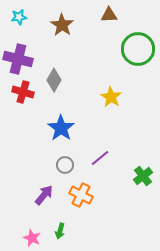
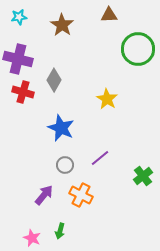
yellow star: moved 4 px left, 2 px down
blue star: rotated 12 degrees counterclockwise
